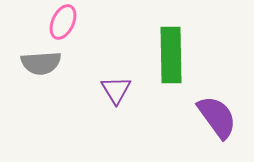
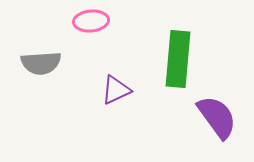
pink ellipse: moved 28 px right, 1 px up; rotated 60 degrees clockwise
green rectangle: moved 7 px right, 4 px down; rotated 6 degrees clockwise
purple triangle: rotated 36 degrees clockwise
